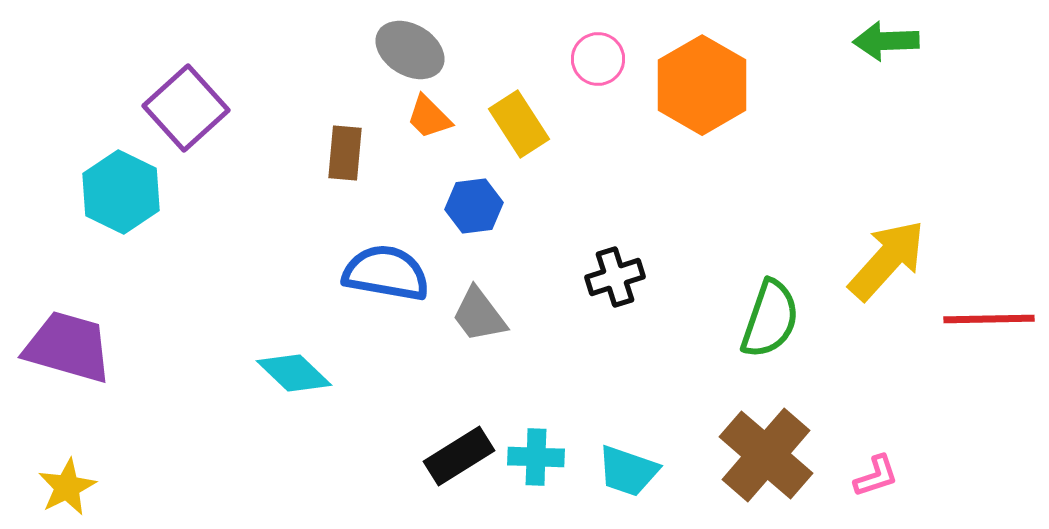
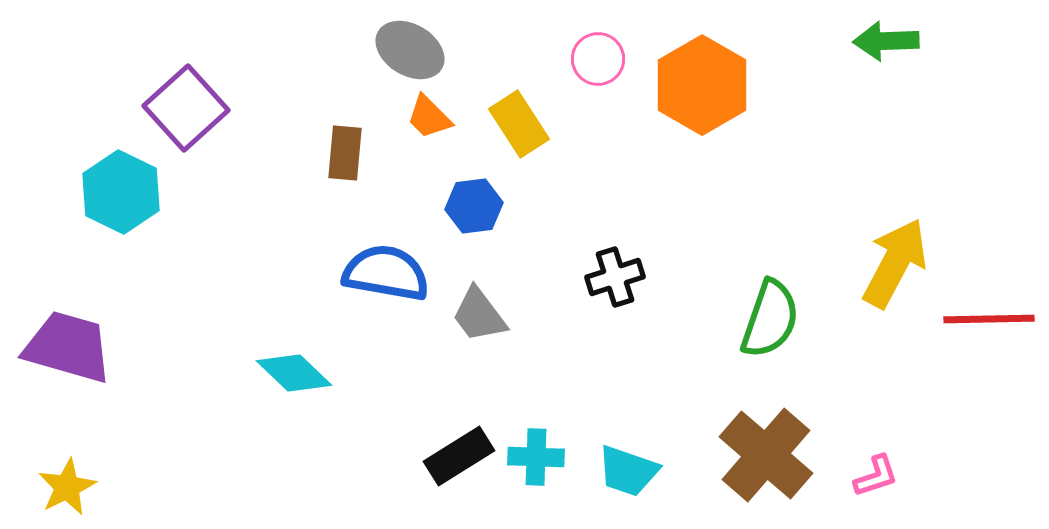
yellow arrow: moved 8 px right, 3 px down; rotated 14 degrees counterclockwise
